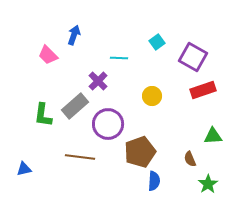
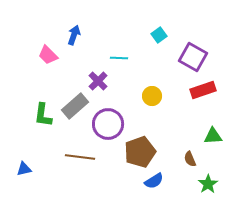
cyan square: moved 2 px right, 7 px up
blue semicircle: rotated 54 degrees clockwise
